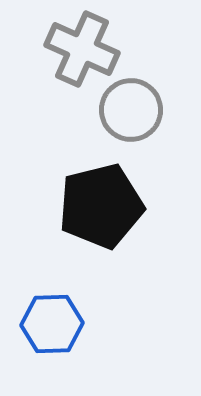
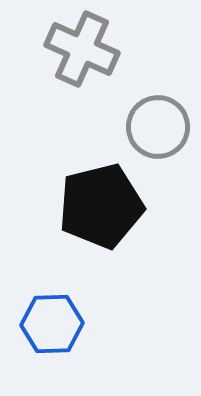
gray circle: moved 27 px right, 17 px down
